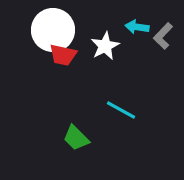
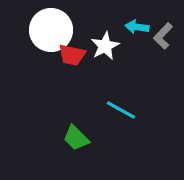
white circle: moved 2 px left
red trapezoid: moved 9 px right
